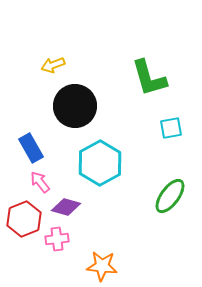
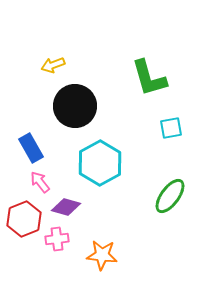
orange star: moved 11 px up
